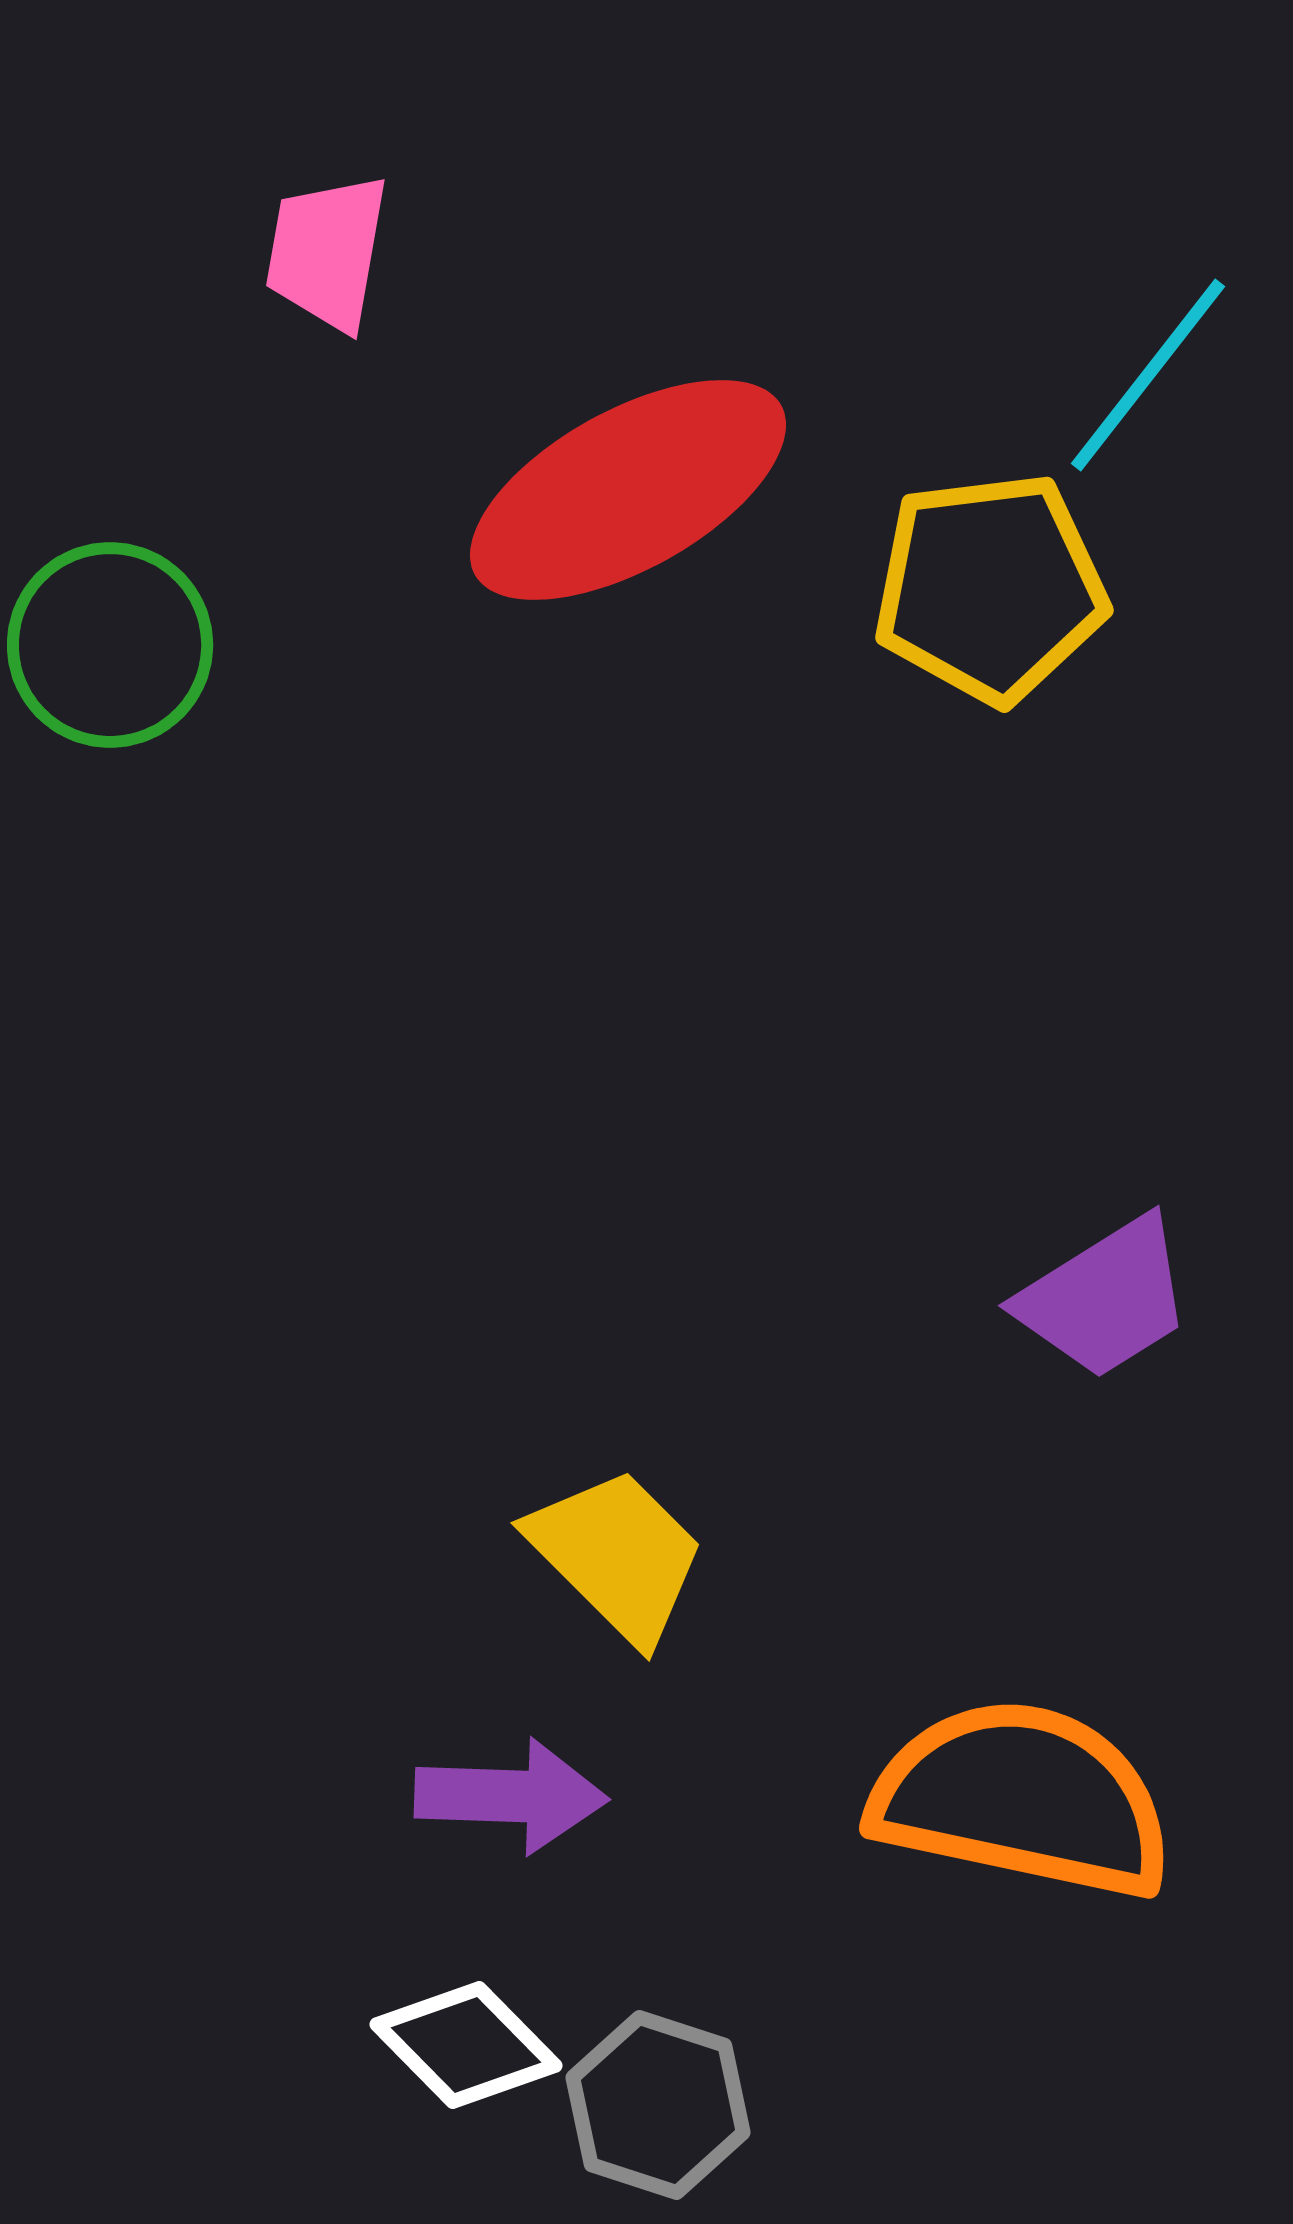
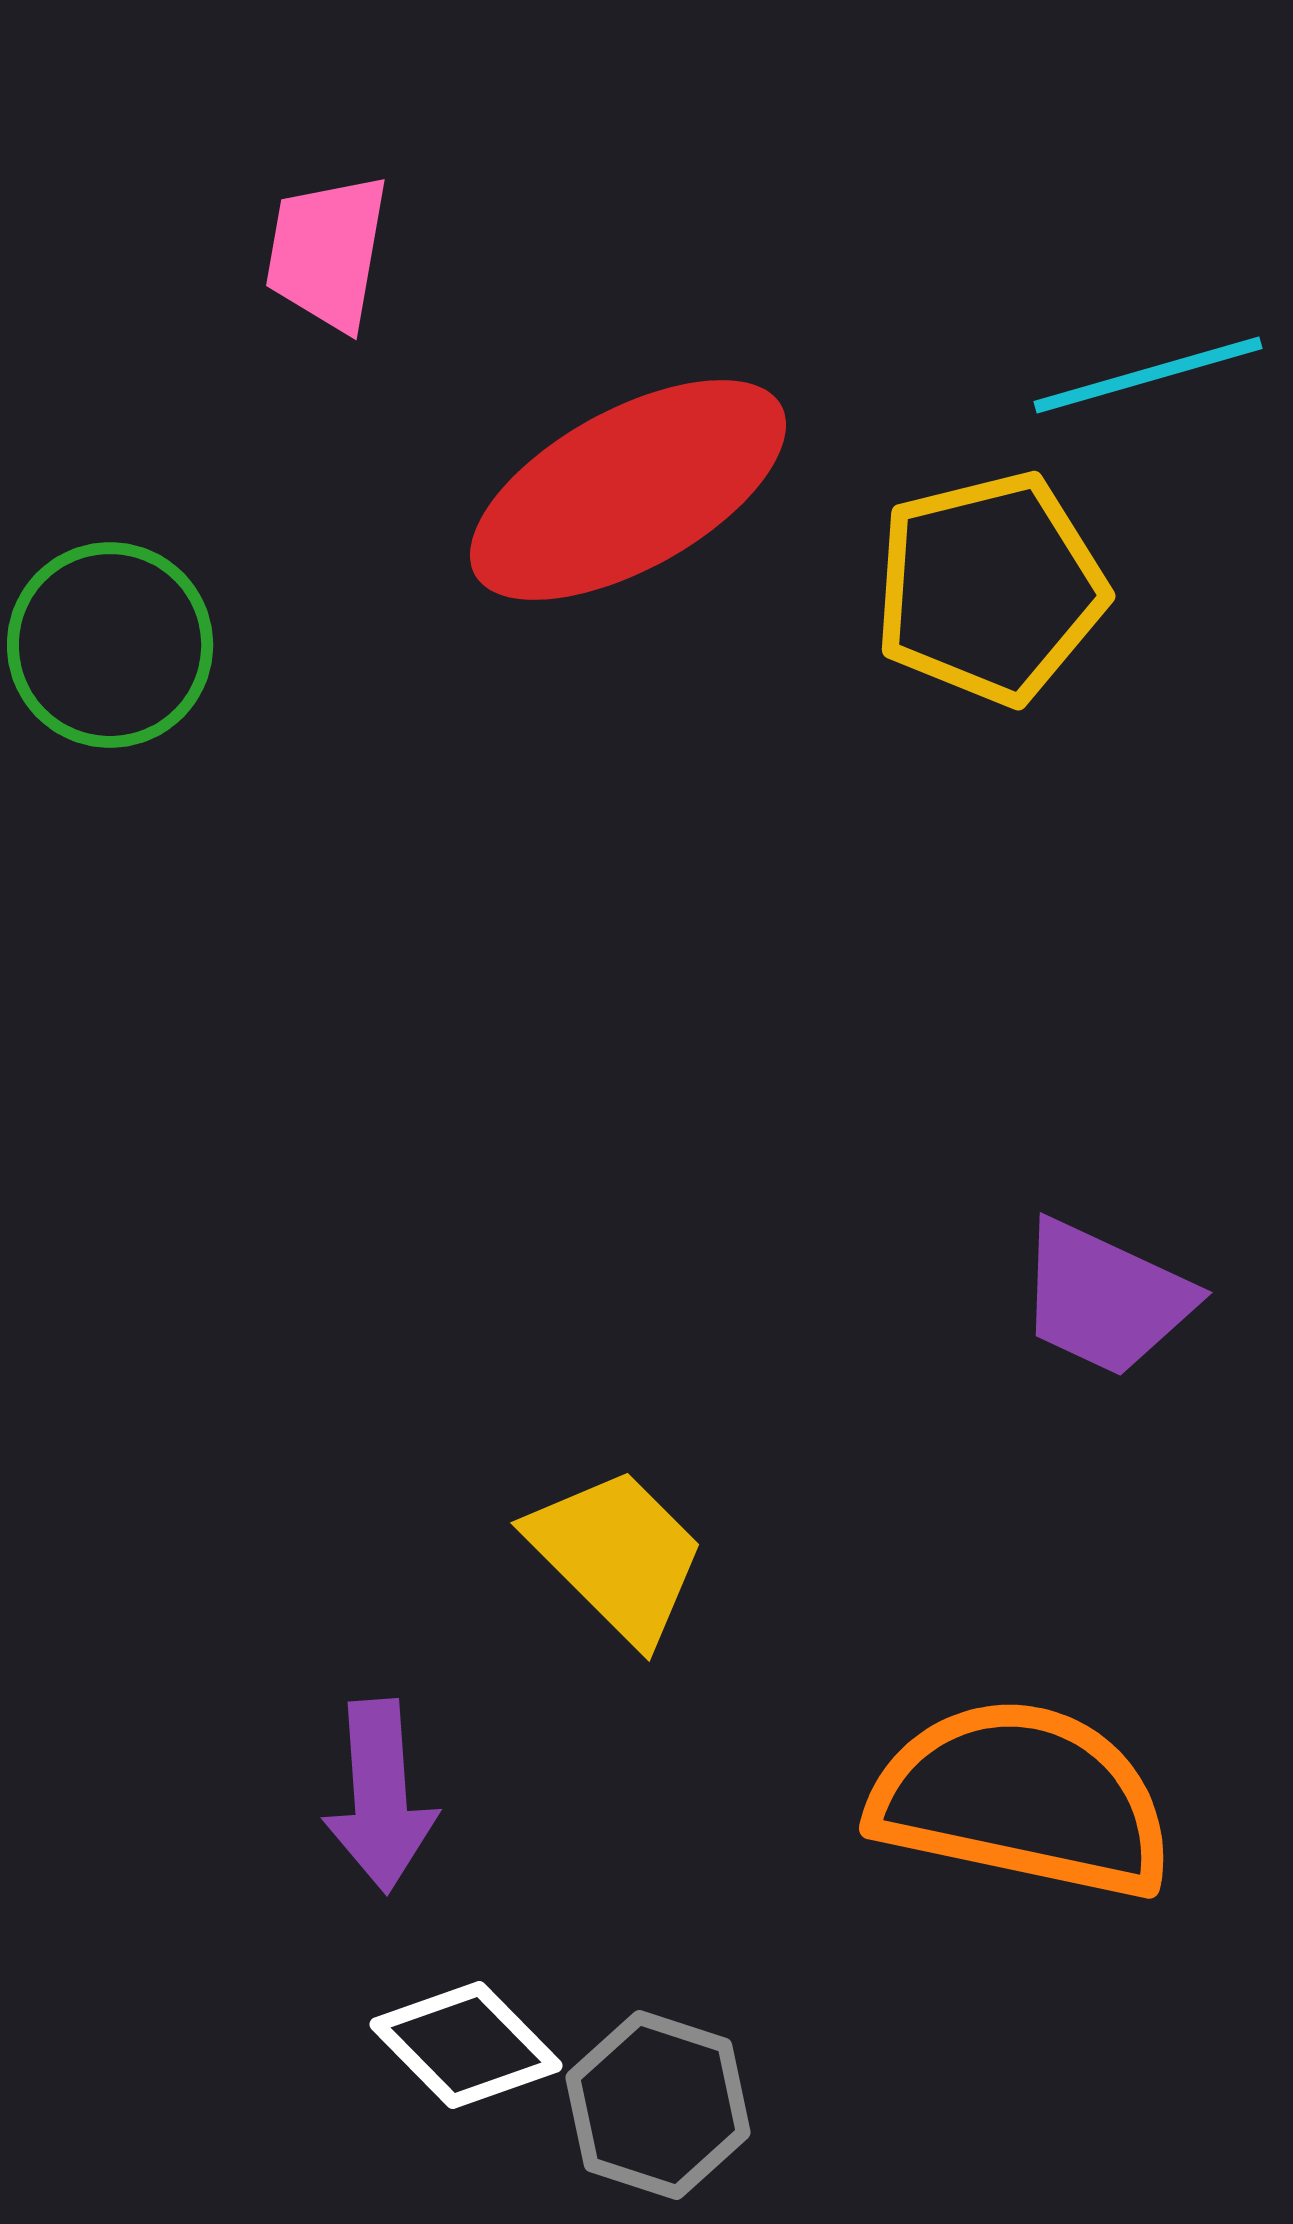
cyan line: rotated 36 degrees clockwise
yellow pentagon: rotated 7 degrees counterclockwise
purple trapezoid: rotated 57 degrees clockwise
purple arrow: moved 131 px left; rotated 84 degrees clockwise
